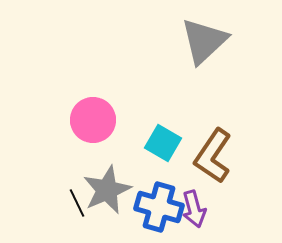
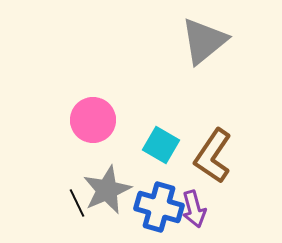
gray triangle: rotated 4 degrees clockwise
cyan square: moved 2 px left, 2 px down
